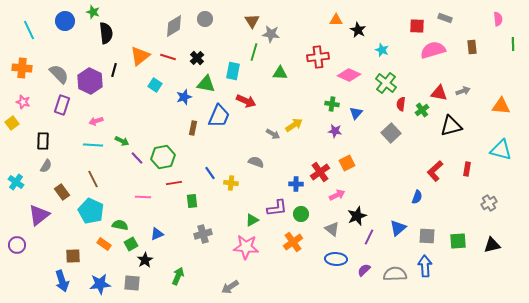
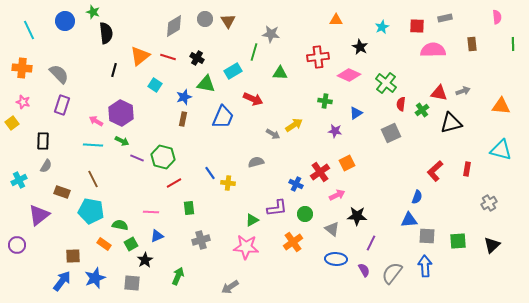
gray rectangle at (445, 18): rotated 32 degrees counterclockwise
pink semicircle at (498, 19): moved 1 px left, 2 px up
brown triangle at (252, 21): moved 24 px left
black star at (358, 30): moved 2 px right, 17 px down
brown rectangle at (472, 47): moved 3 px up
cyan star at (382, 50): moved 23 px up; rotated 24 degrees clockwise
pink semicircle at (433, 50): rotated 15 degrees clockwise
black cross at (197, 58): rotated 16 degrees counterclockwise
cyan rectangle at (233, 71): rotated 48 degrees clockwise
purple hexagon at (90, 81): moved 31 px right, 32 px down
red arrow at (246, 101): moved 7 px right, 2 px up
green cross at (332, 104): moved 7 px left, 3 px up
blue triangle at (356, 113): rotated 16 degrees clockwise
blue trapezoid at (219, 116): moved 4 px right, 1 px down
pink arrow at (96, 121): rotated 48 degrees clockwise
black triangle at (451, 126): moved 3 px up
brown rectangle at (193, 128): moved 10 px left, 9 px up
gray square at (391, 133): rotated 18 degrees clockwise
green hexagon at (163, 157): rotated 25 degrees clockwise
purple line at (137, 158): rotated 24 degrees counterclockwise
gray semicircle at (256, 162): rotated 35 degrees counterclockwise
cyan cross at (16, 182): moved 3 px right, 2 px up; rotated 28 degrees clockwise
red line at (174, 183): rotated 21 degrees counterclockwise
yellow cross at (231, 183): moved 3 px left
blue cross at (296, 184): rotated 24 degrees clockwise
brown rectangle at (62, 192): rotated 35 degrees counterclockwise
pink line at (143, 197): moved 8 px right, 15 px down
green rectangle at (192, 201): moved 3 px left, 7 px down
cyan pentagon at (91, 211): rotated 15 degrees counterclockwise
green circle at (301, 214): moved 4 px right
black star at (357, 216): rotated 24 degrees clockwise
blue triangle at (398, 228): moved 11 px right, 8 px up; rotated 36 degrees clockwise
blue triangle at (157, 234): moved 2 px down
gray cross at (203, 234): moved 2 px left, 6 px down
purple line at (369, 237): moved 2 px right, 6 px down
black triangle at (492, 245): rotated 30 degrees counterclockwise
purple semicircle at (364, 270): rotated 104 degrees clockwise
gray semicircle at (395, 274): moved 3 px left, 1 px up; rotated 50 degrees counterclockwise
blue arrow at (62, 281): rotated 125 degrees counterclockwise
blue star at (100, 284): moved 5 px left, 6 px up; rotated 15 degrees counterclockwise
